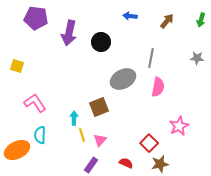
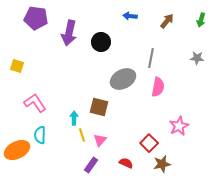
brown square: rotated 36 degrees clockwise
brown star: moved 2 px right
